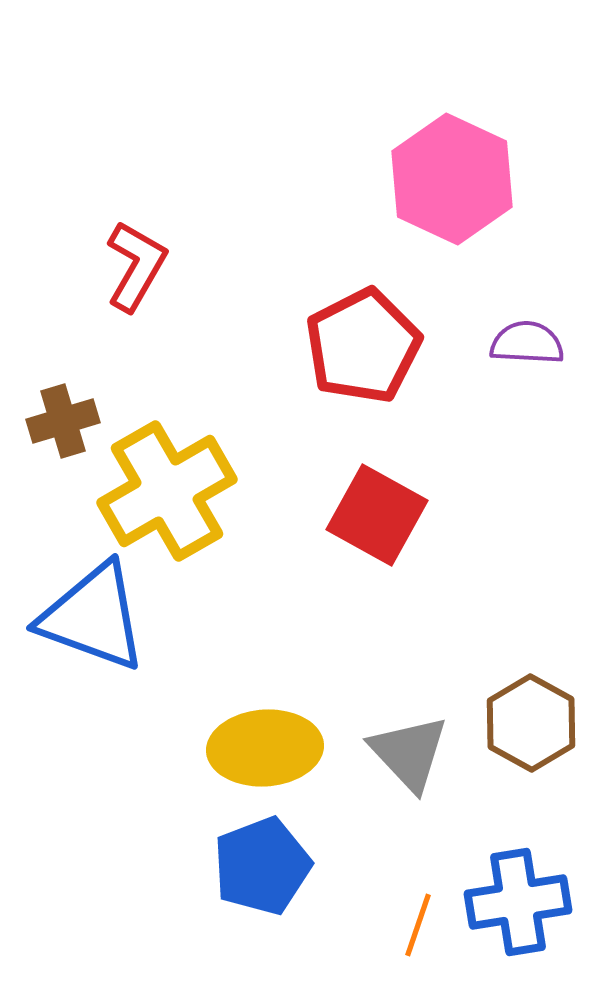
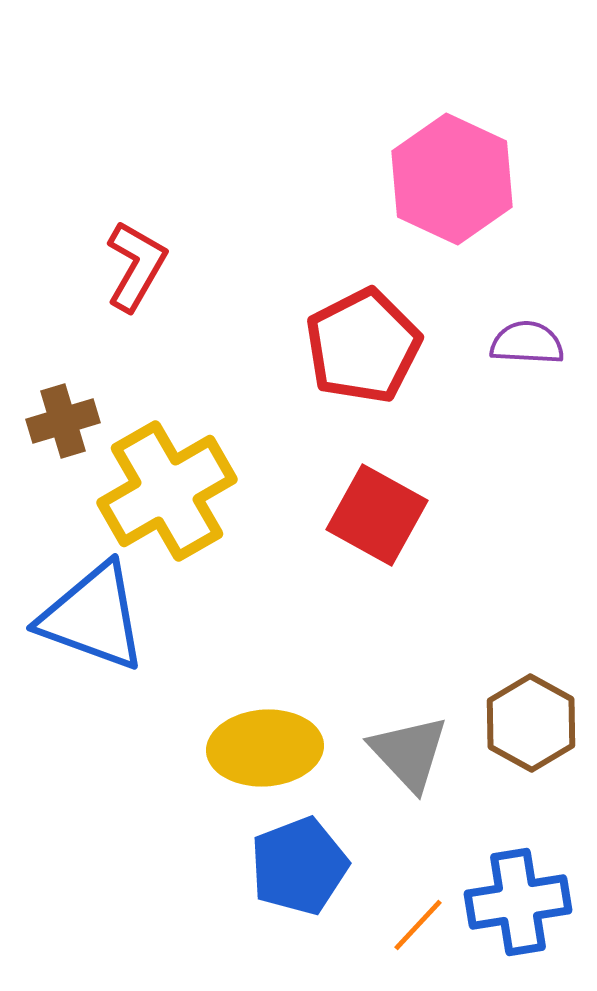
blue pentagon: moved 37 px right
orange line: rotated 24 degrees clockwise
